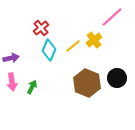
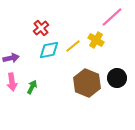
yellow cross: moved 2 px right; rotated 21 degrees counterclockwise
cyan diamond: rotated 55 degrees clockwise
